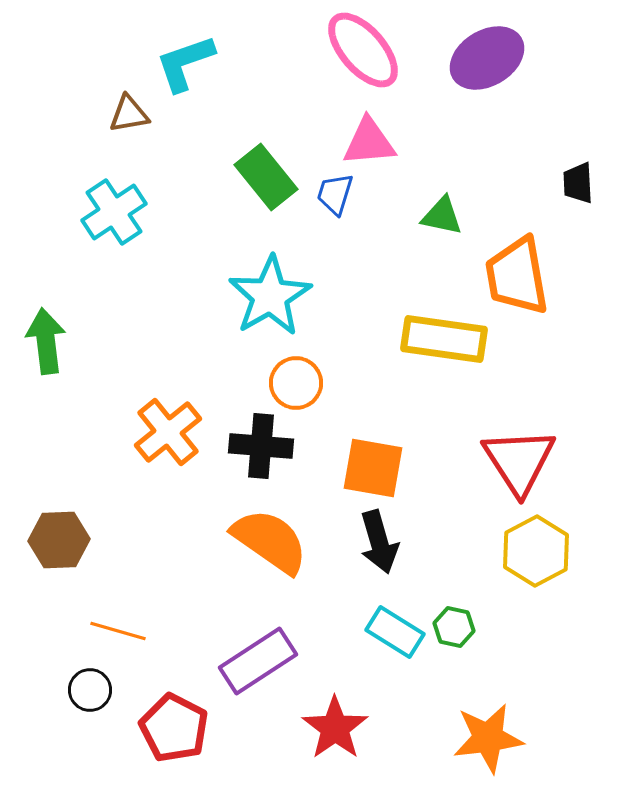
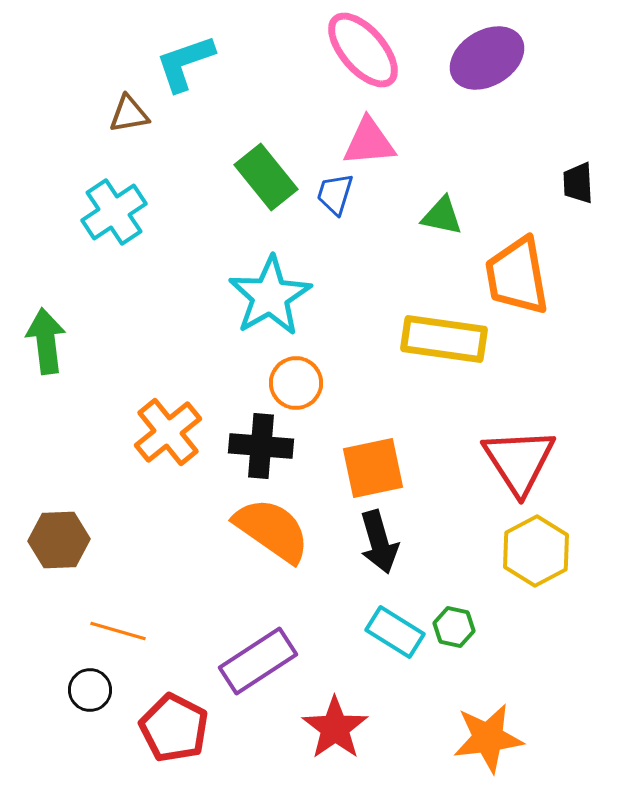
orange square: rotated 22 degrees counterclockwise
orange semicircle: moved 2 px right, 11 px up
